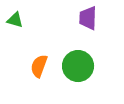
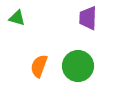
green triangle: moved 2 px right, 2 px up
